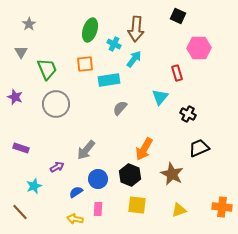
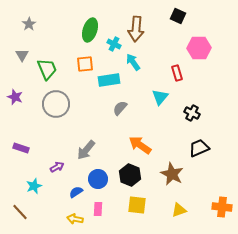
gray triangle: moved 1 px right, 3 px down
cyan arrow: moved 1 px left, 3 px down; rotated 72 degrees counterclockwise
black cross: moved 4 px right, 1 px up
orange arrow: moved 4 px left, 4 px up; rotated 95 degrees clockwise
